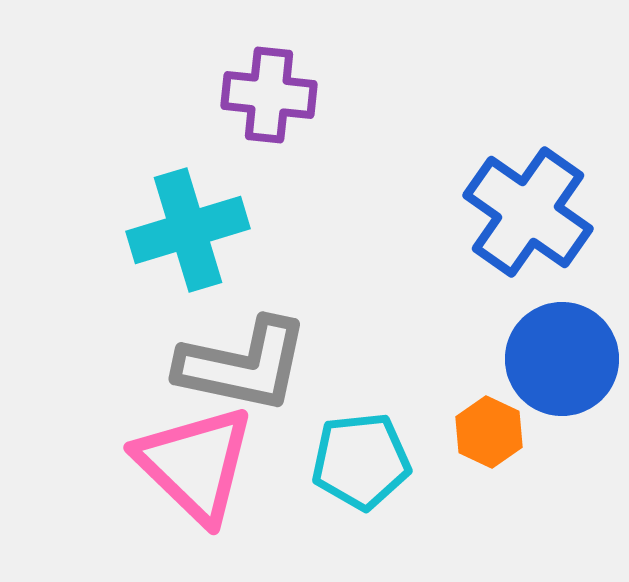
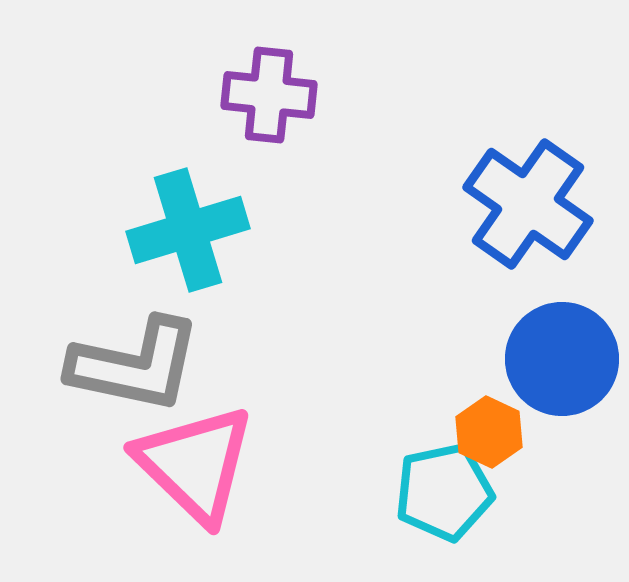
blue cross: moved 8 px up
gray L-shape: moved 108 px left
cyan pentagon: moved 83 px right, 31 px down; rotated 6 degrees counterclockwise
